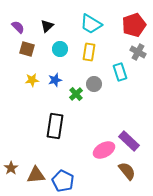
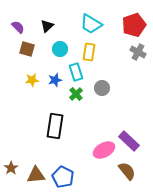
cyan rectangle: moved 44 px left
gray circle: moved 8 px right, 4 px down
blue pentagon: moved 4 px up
